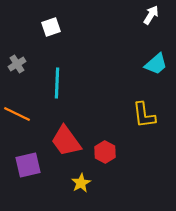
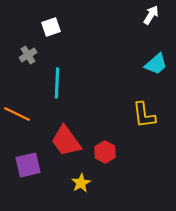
gray cross: moved 11 px right, 9 px up
